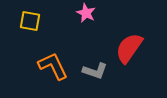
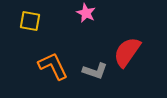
red semicircle: moved 2 px left, 4 px down
